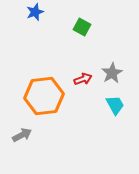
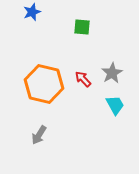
blue star: moved 3 px left
green square: rotated 24 degrees counterclockwise
red arrow: rotated 114 degrees counterclockwise
orange hexagon: moved 12 px up; rotated 21 degrees clockwise
gray arrow: moved 17 px right; rotated 150 degrees clockwise
